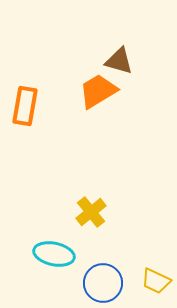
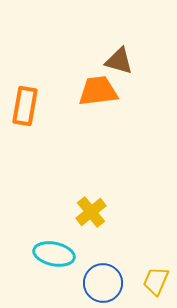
orange trapezoid: rotated 24 degrees clockwise
yellow trapezoid: rotated 88 degrees clockwise
